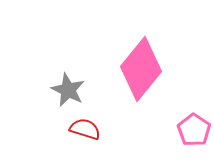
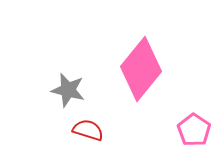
gray star: rotated 12 degrees counterclockwise
red semicircle: moved 3 px right, 1 px down
